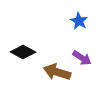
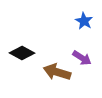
blue star: moved 5 px right
black diamond: moved 1 px left, 1 px down
